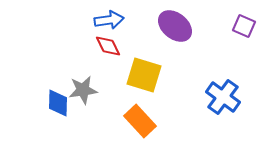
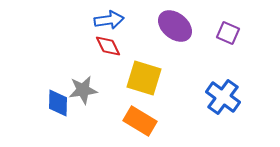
purple square: moved 16 px left, 7 px down
yellow square: moved 3 px down
orange rectangle: rotated 16 degrees counterclockwise
